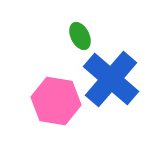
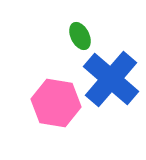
pink hexagon: moved 2 px down
